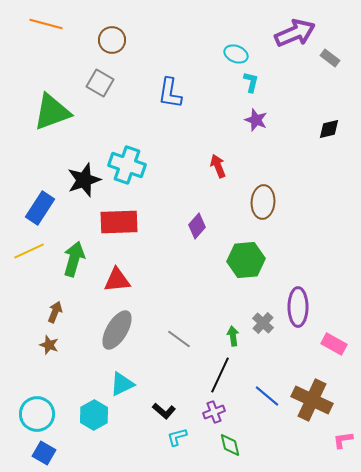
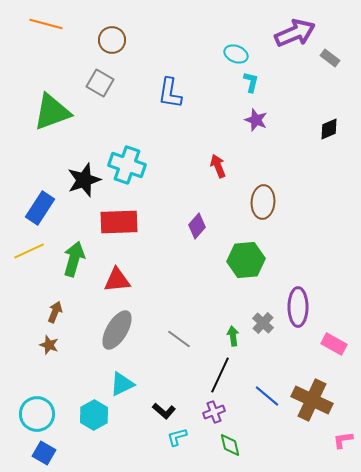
black diamond at (329, 129): rotated 10 degrees counterclockwise
